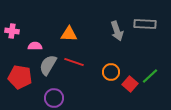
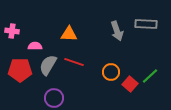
gray rectangle: moved 1 px right
red pentagon: moved 7 px up; rotated 10 degrees counterclockwise
